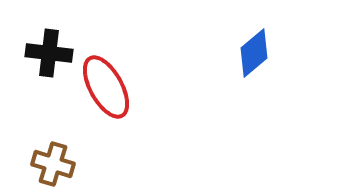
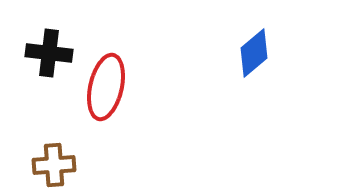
red ellipse: rotated 42 degrees clockwise
brown cross: moved 1 px right, 1 px down; rotated 21 degrees counterclockwise
